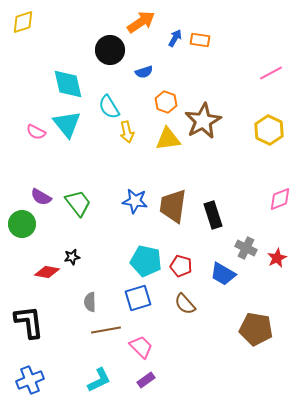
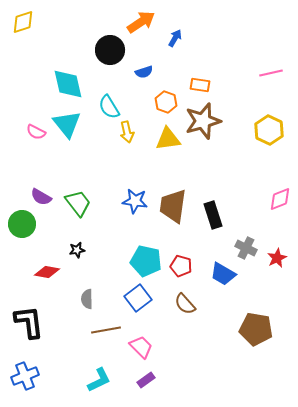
orange rectangle: moved 45 px down
pink line: rotated 15 degrees clockwise
brown star: rotated 12 degrees clockwise
black star: moved 5 px right, 7 px up
blue square: rotated 20 degrees counterclockwise
gray semicircle: moved 3 px left, 3 px up
blue cross: moved 5 px left, 4 px up
